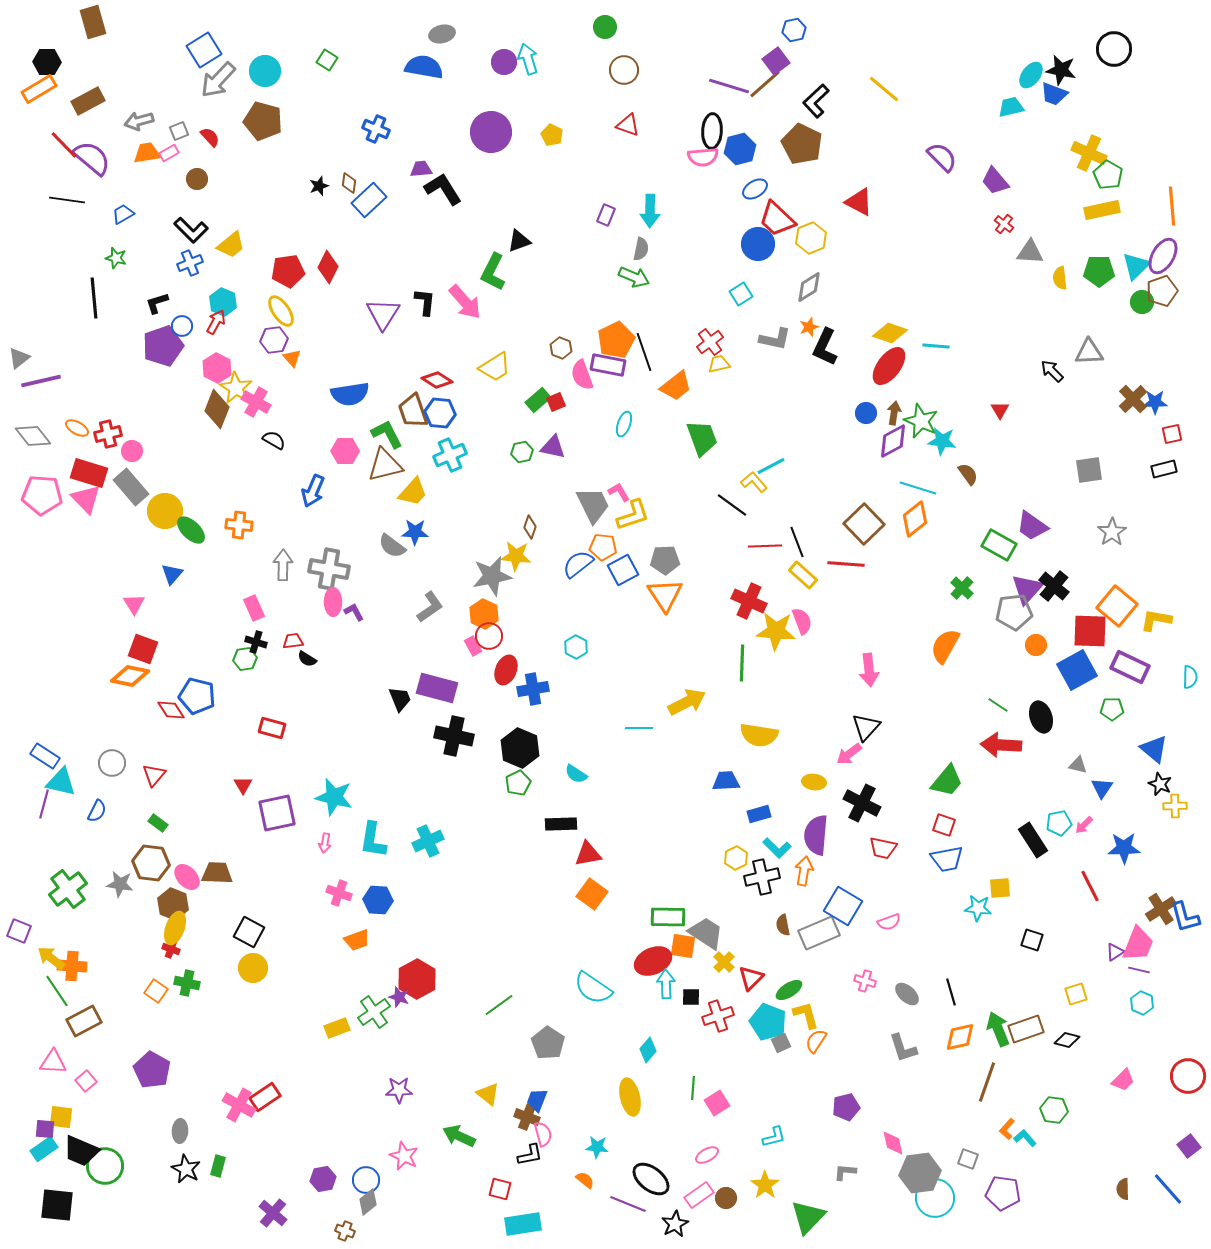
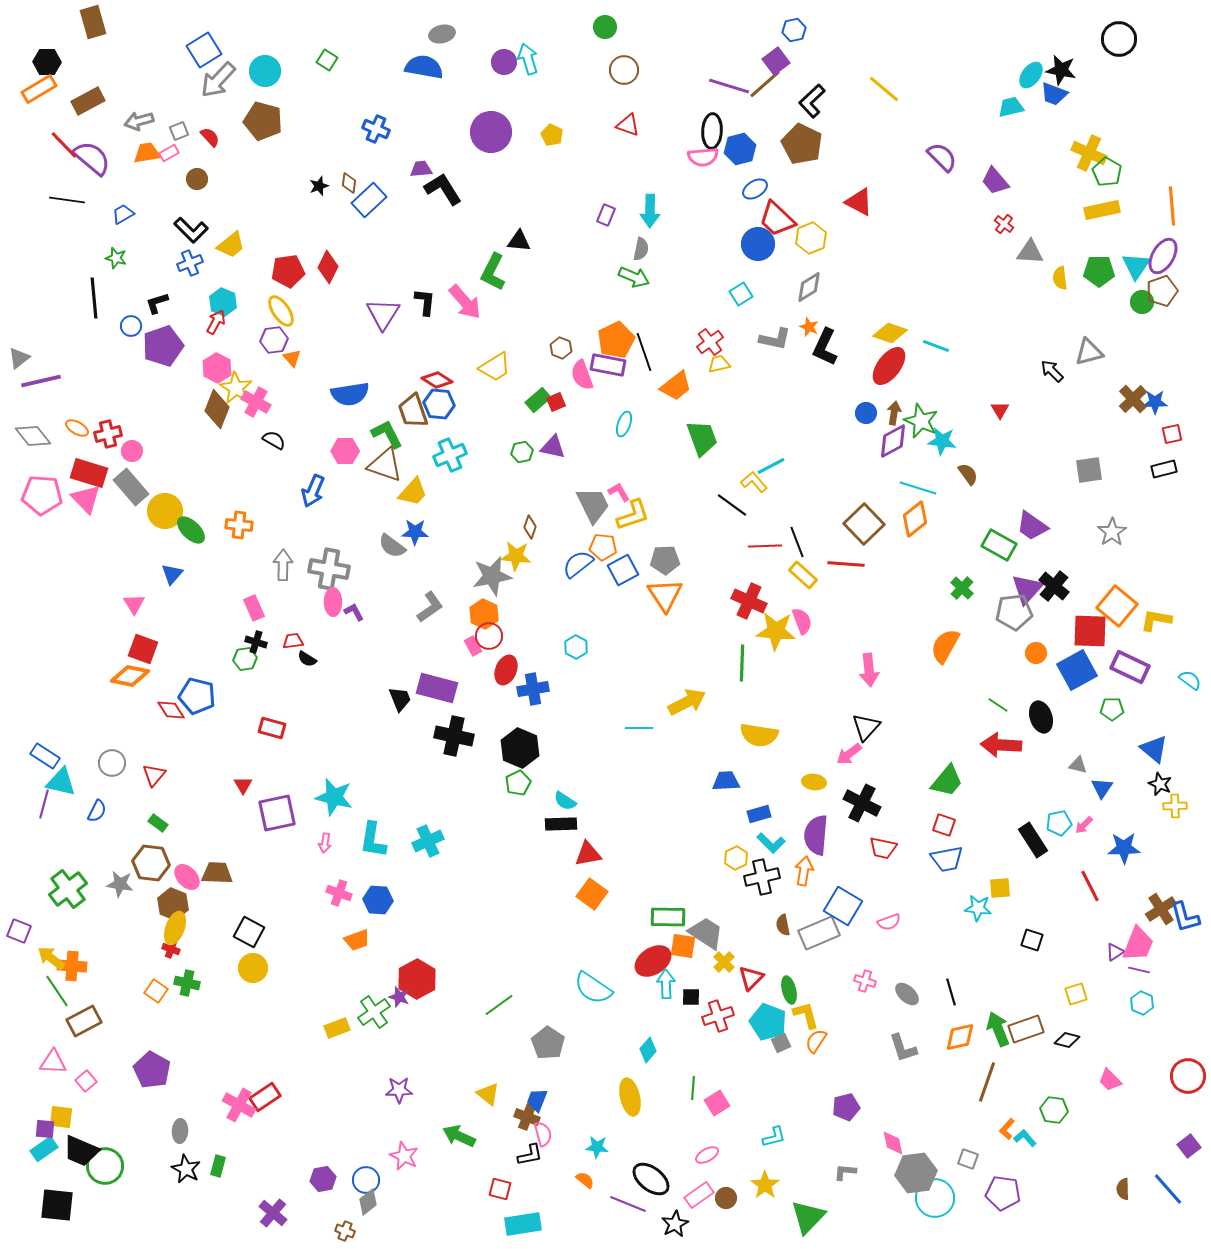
black circle at (1114, 49): moved 5 px right, 10 px up
black L-shape at (816, 101): moved 4 px left
green pentagon at (1108, 175): moved 1 px left, 3 px up
black triangle at (519, 241): rotated 25 degrees clockwise
cyan triangle at (1136, 266): rotated 12 degrees counterclockwise
blue circle at (182, 326): moved 51 px left
orange star at (809, 327): rotated 30 degrees counterclockwise
cyan line at (936, 346): rotated 16 degrees clockwise
gray triangle at (1089, 352): rotated 12 degrees counterclockwise
blue hexagon at (440, 413): moved 1 px left, 9 px up
brown triangle at (385, 465): rotated 33 degrees clockwise
orange circle at (1036, 645): moved 8 px down
cyan semicircle at (1190, 677): moved 3 px down; rotated 55 degrees counterclockwise
cyan semicircle at (576, 774): moved 11 px left, 27 px down
cyan L-shape at (777, 848): moved 6 px left, 5 px up
red ellipse at (653, 961): rotated 9 degrees counterclockwise
green ellipse at (789, 990): rotated 72 degrees counterclockwise
pink trapezoid at (1123, 1080): moved 13 px left; rotated 90 degrees clockwise
gray hexagon at (920, 1173): moved 4 px left
